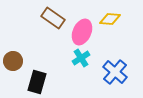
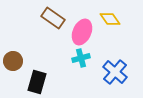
yellow diamond: rotated 50 degrees clockwise
cyan cross: rotated 18 degrees clockwise
